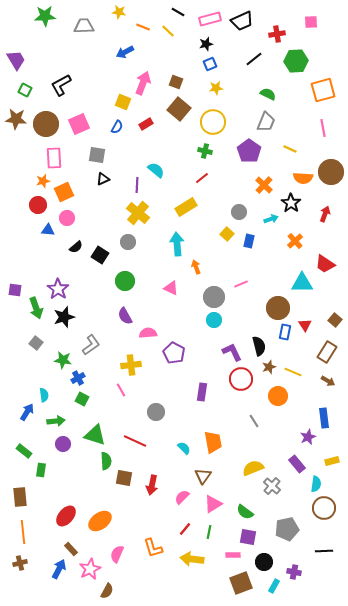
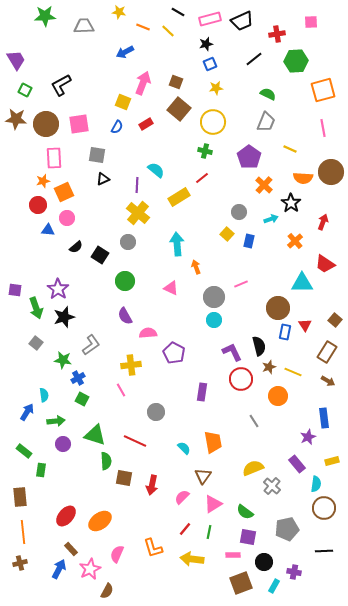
pink square at (79, 124): rotated 15 degrees clockwise
purple pentagon at (249, 151): moved 6 px down
yellow rectangle at (186, 207): moved 7 px left, 10 px up
red arrow at (325, 214): moved 2 px left, 8 px down
